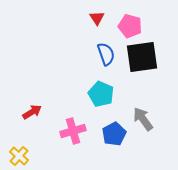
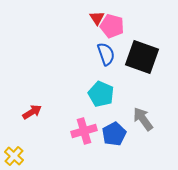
pink pentagon: moved 18 px left
black square: rotated 28 degrees clockwise
pink cross: moved 11 px right
yellow cross: moved 5 px left
